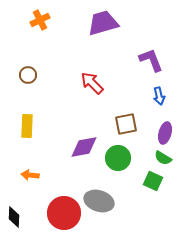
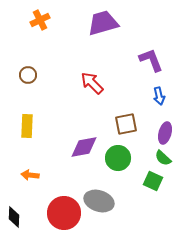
green semicircle: rotated 12 degrees clockwise
